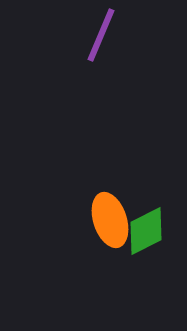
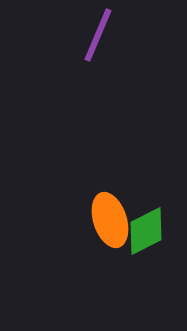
purple line: moved 3 px left
